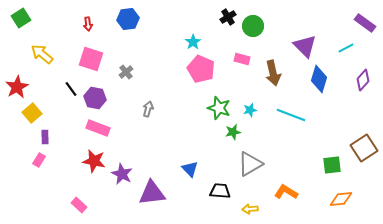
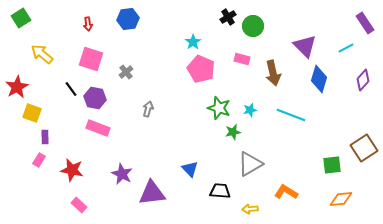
purple rectangle at (365, 23): rotated 20 degrees clockwise
yellow square at (32, 113): rotated 30 degrees counterclockwise
red star at (94, 161): moved 22 px left, 9 px down
